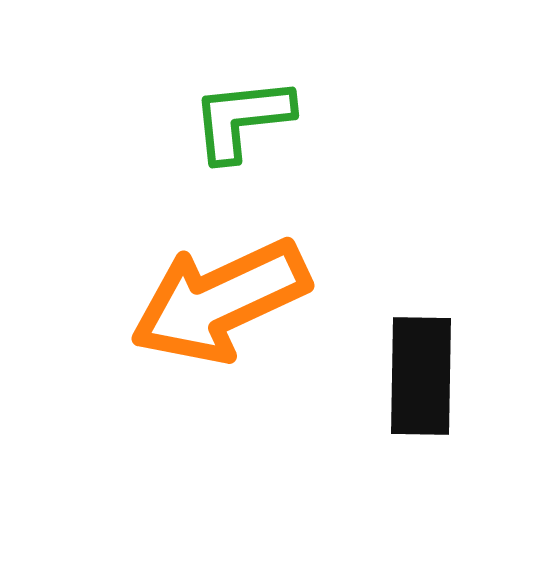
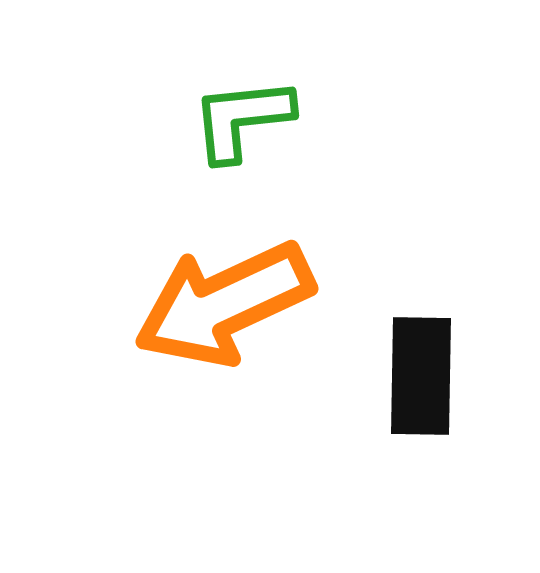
orange arrow: moved 4 px right, 3 px down
